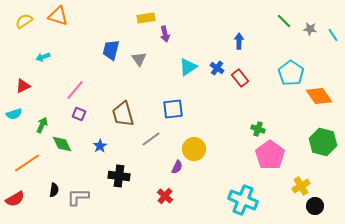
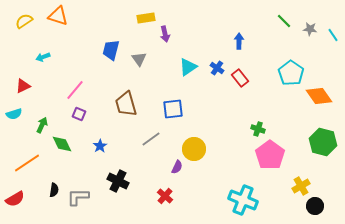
brown trapezoid: moved 3 px right, 10 px up
black cross: moved 1 px left, 5 px down; rotated 20 degrees clockwise
